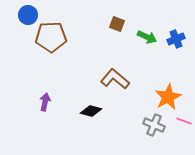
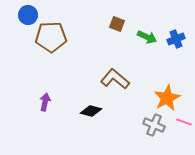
orange star: moved 1 px left, 1 px down
pink line: moved 1 px down
